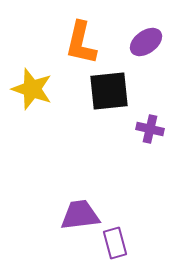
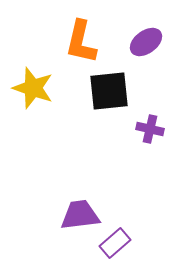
orange L-shape: moved 1 px up
yellow star: moved 1 px right, 1 px up
purple rectangle: rotated 64 degrees clockwise
